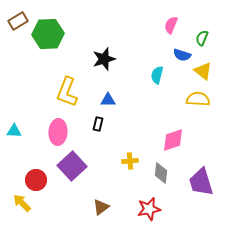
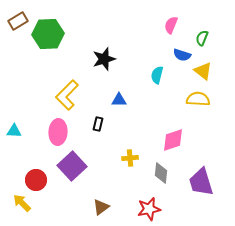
yellow L-shape: moved 3 px down; rotated 24 degrees clockwise
blue triangle: moved 11 px right
yellow cross: moved 3 px up
